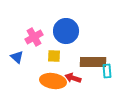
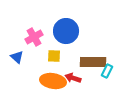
cyan rectangle: rotated 32 degrees clockwise
